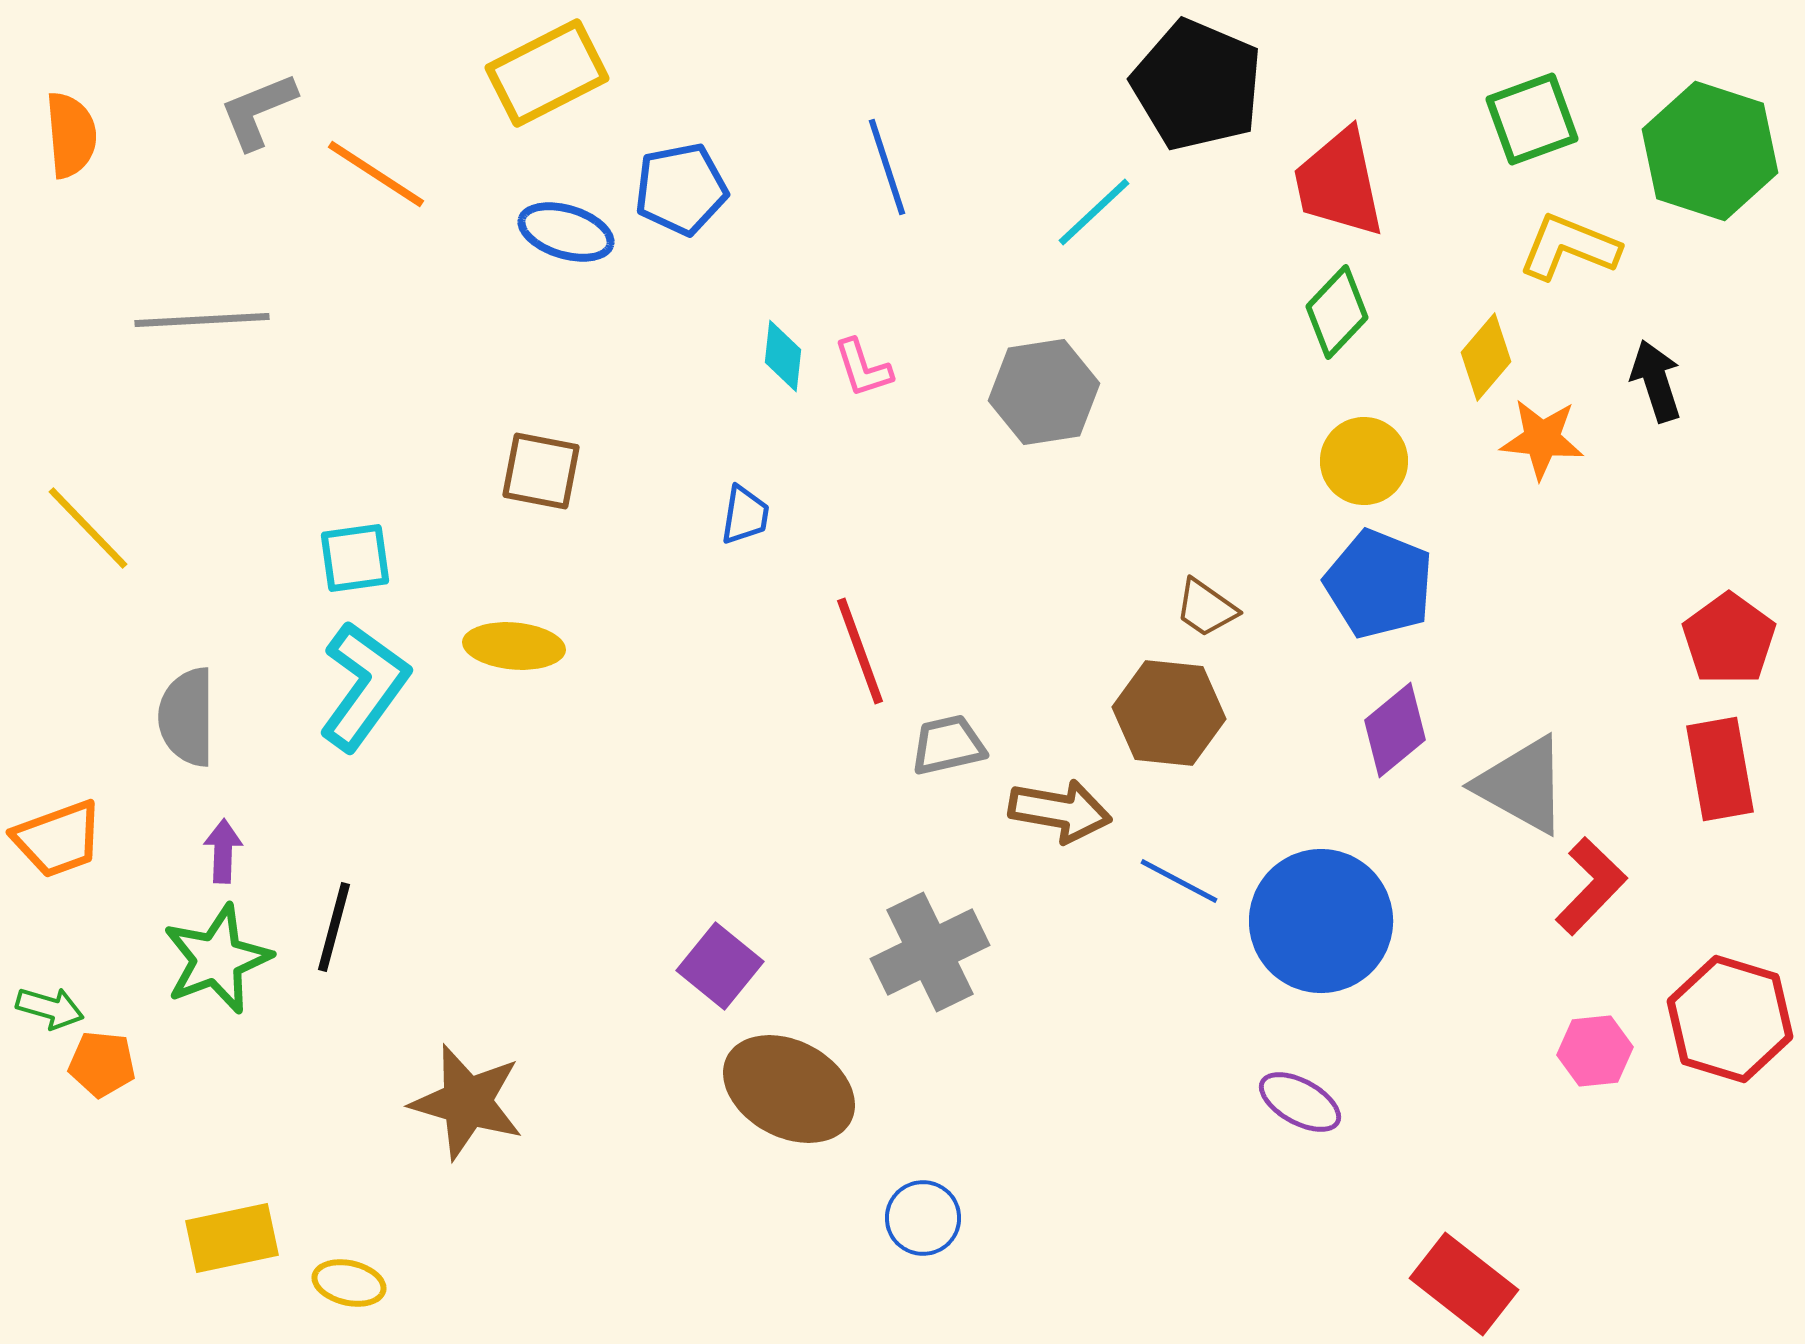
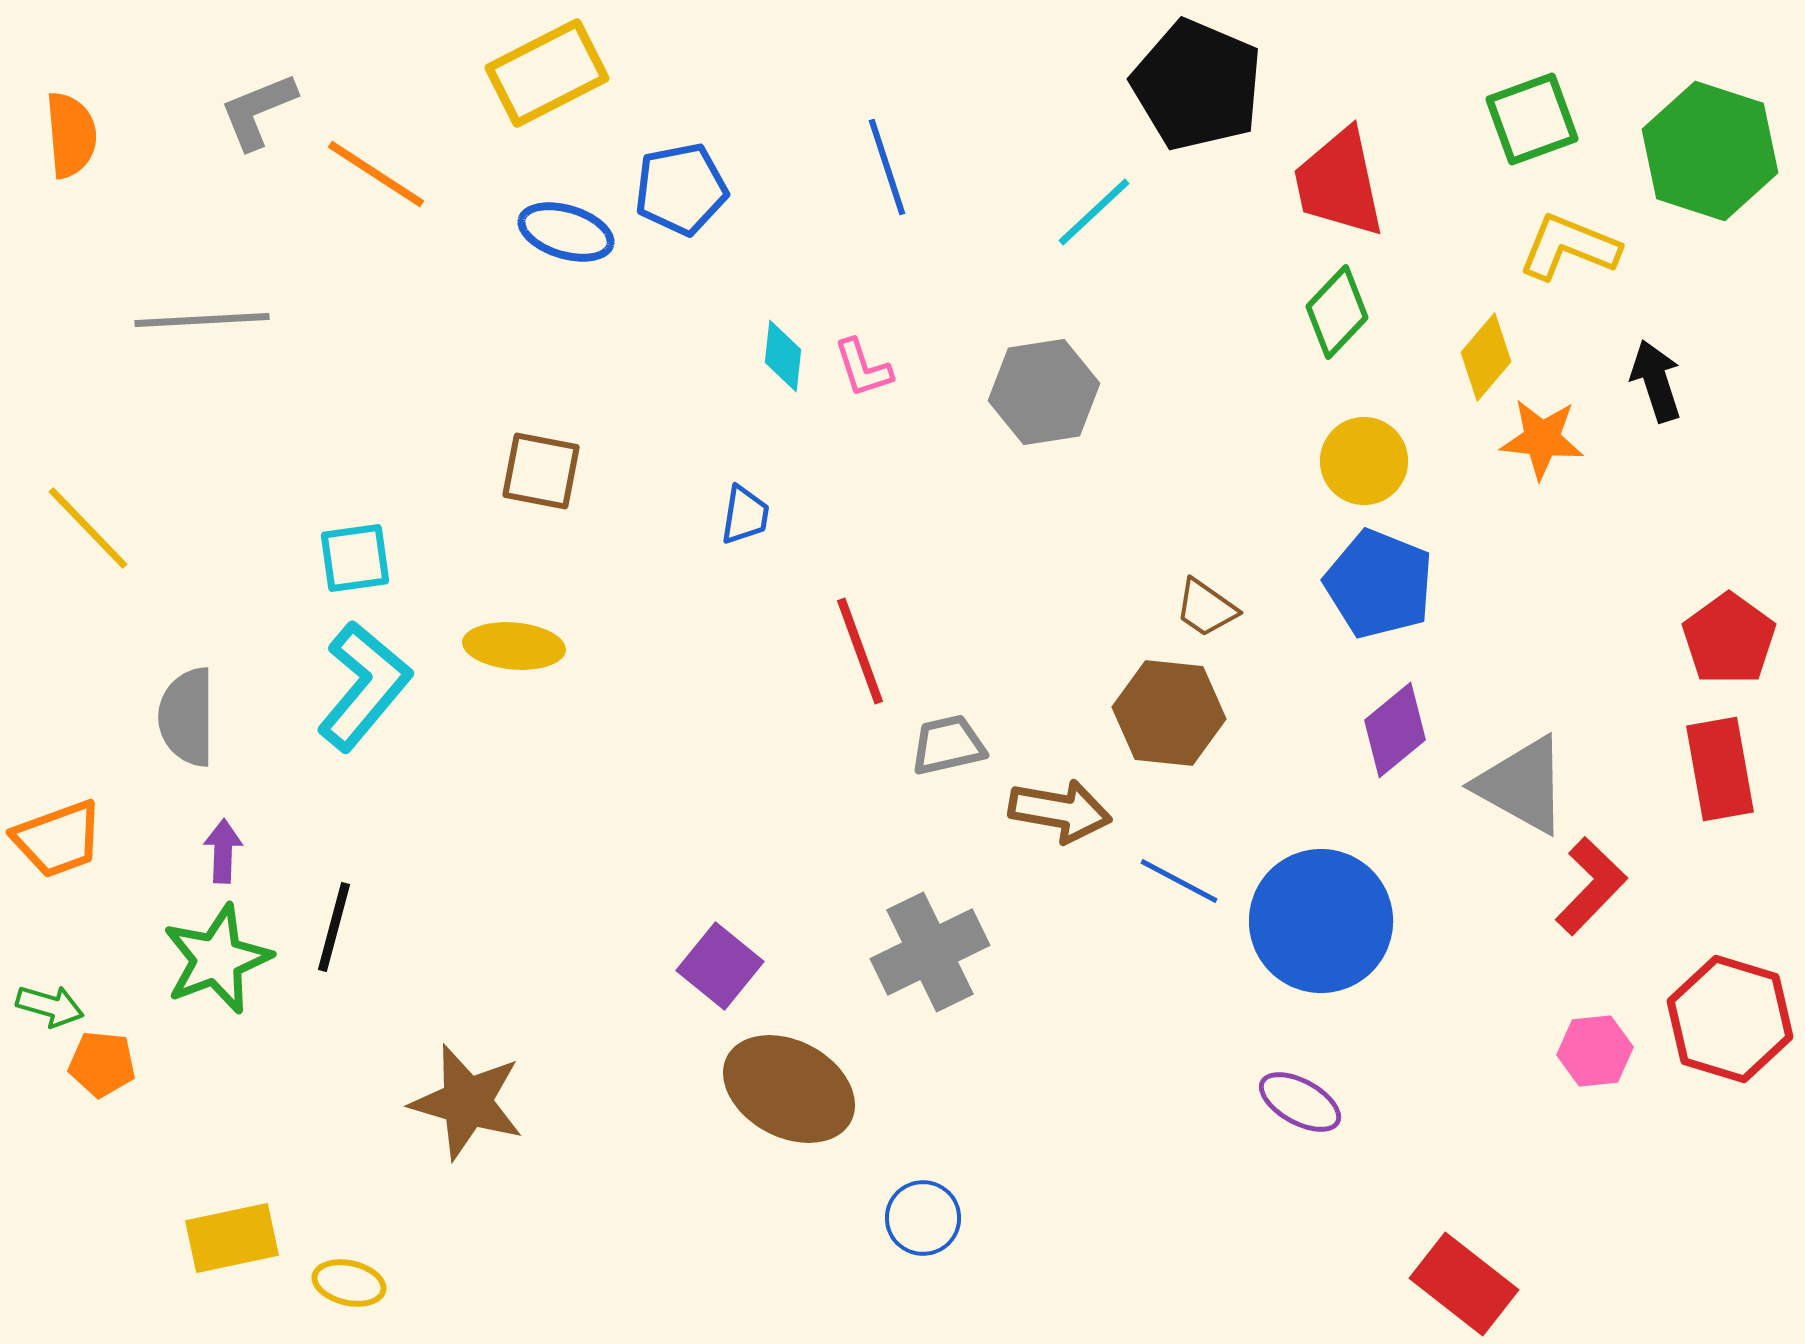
cyan L-shape at (364, 686): rotated 4 degrees clockwise
green arrow at (50, 1008): moved 2 px up
